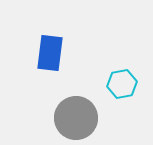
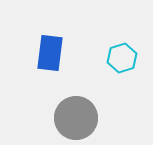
cyan hexagon: moved 26 px up; rotated 8 degrees counterclockwise
